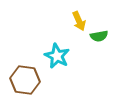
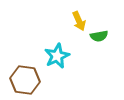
cyan star: rotated 20 degrees clockwise
